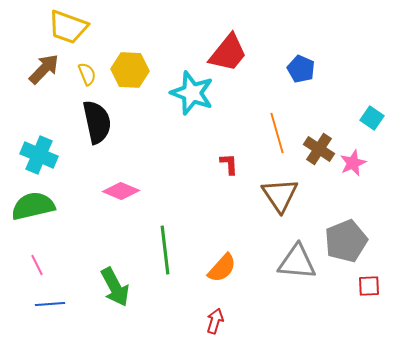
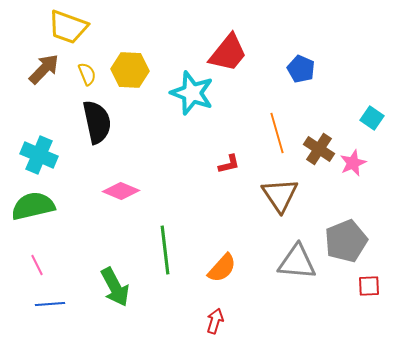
red L-shape: rotated 80 degrees clockwise
